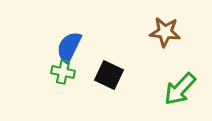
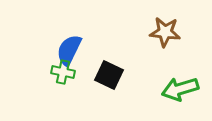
blue semicircle: moved 3 px down
green arrow: rotated 30 degrees clockwise
